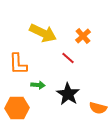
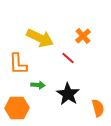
yellow arrow: moved 3 px left, 5 px down
orange semicircle: rotated 120 degrees counterclockwise
